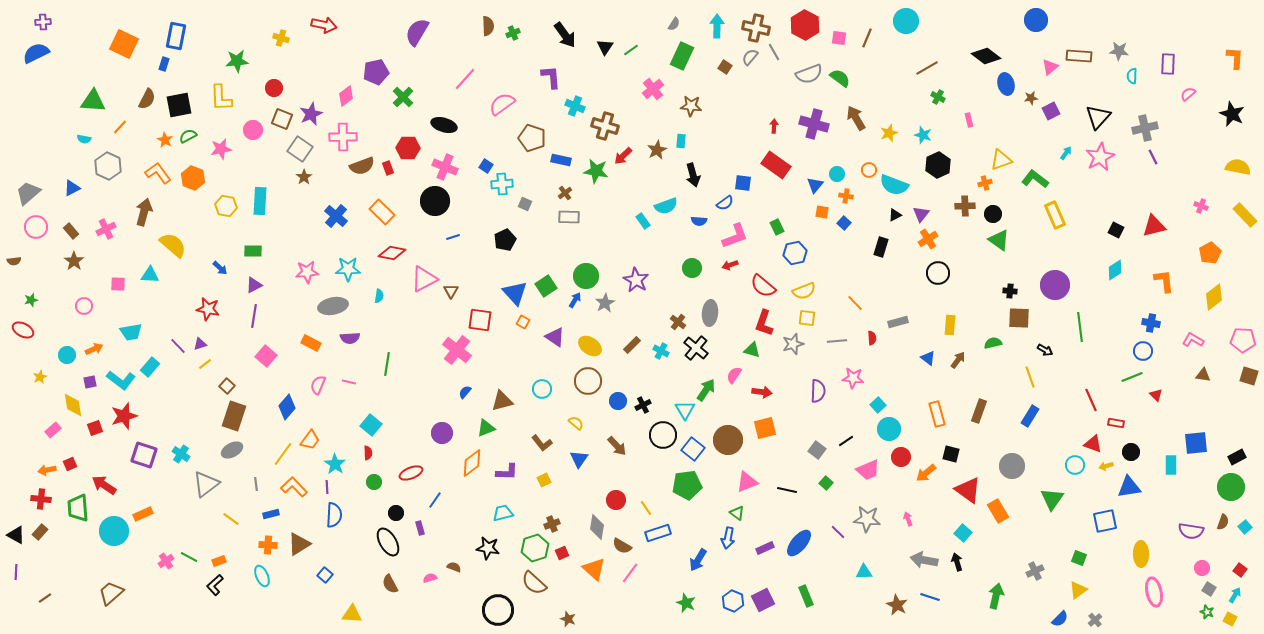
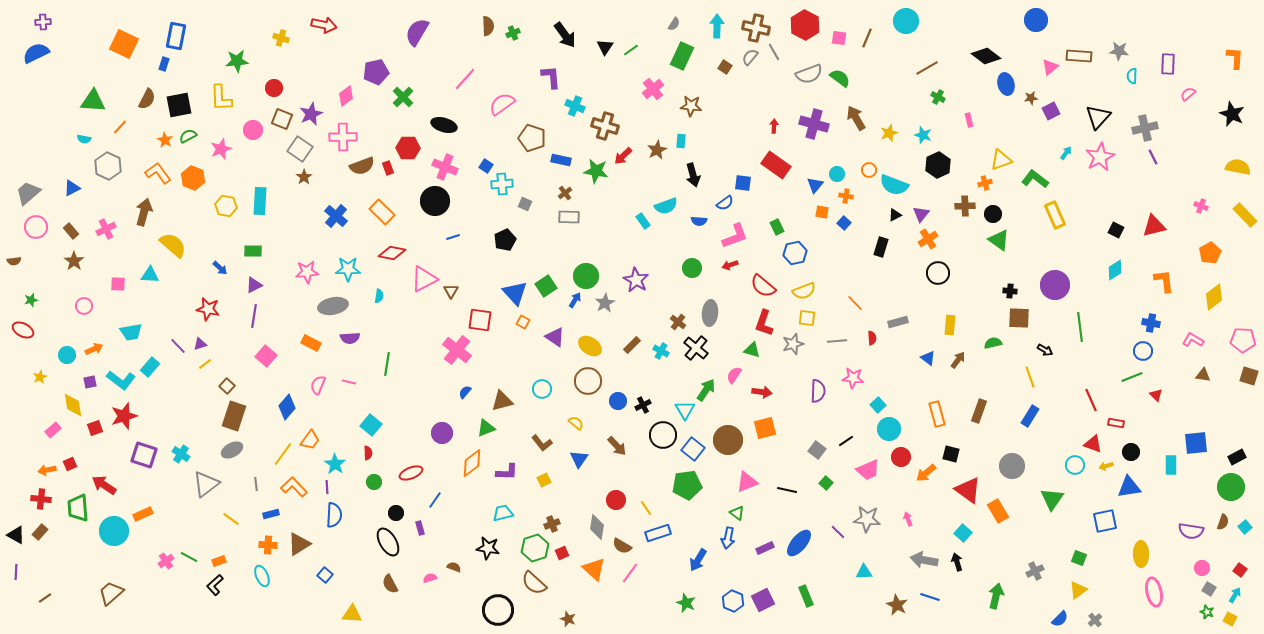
pink star at (221, 149): rotated 10 degrees counterclockwise
